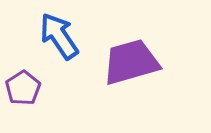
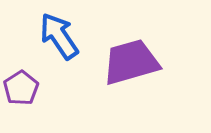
purple pentagon: moved 2 px left
